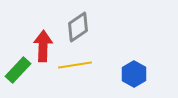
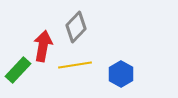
gray diamond: moved 2 px left; rotated 12 degrees counterclockwise
red arrow: rotated 8 degrees clockwise
blue hexagon: moved 13 px left
